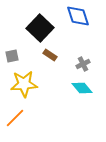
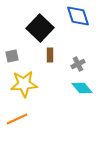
brown rectangle: rotated 56 degrees clockwise
gray cross: moved 5 px left
orange line: moved 2 px right, 1 px down; rotated 20 degrees clockwise
